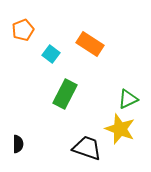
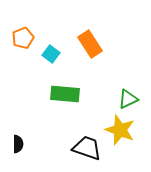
orange pentagon: moved 8 px down
orange rectangle: rotated 24 degrees clockwise
green rectangle: rotated 68 degrees clockwise
yellow star: moved 1 px down
